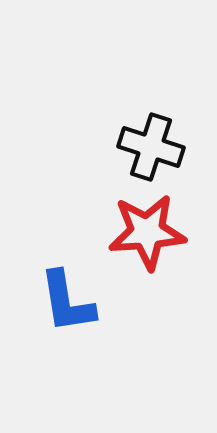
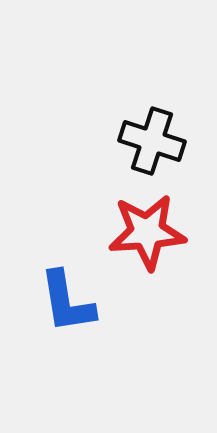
black cross: moved 1 px right, 6 px up
